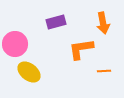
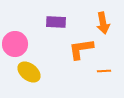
purple rectangle: rotated 18 degrees clockwise
